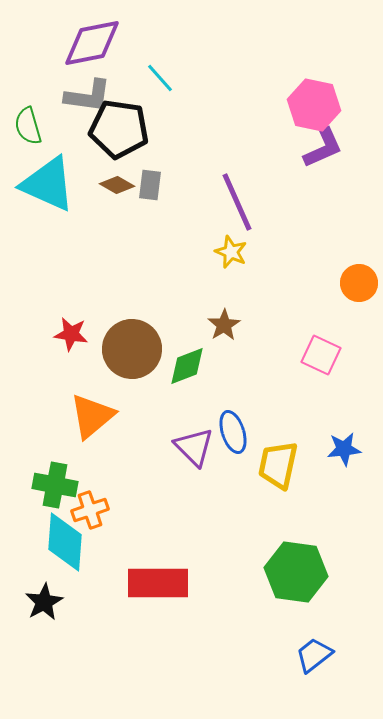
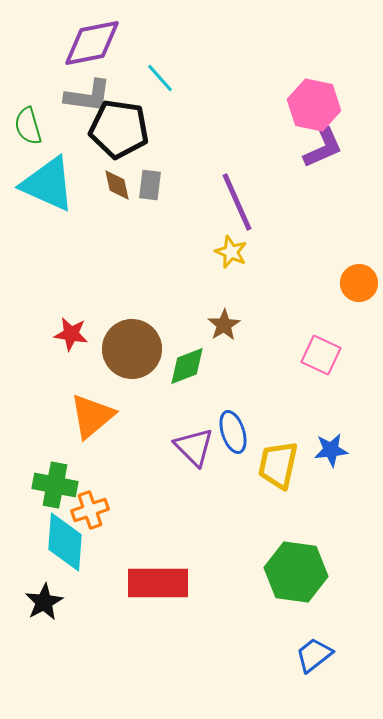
brown diamond: rotated 48 degrees clockwise
blue star: moved 13 px left, 1 px down
